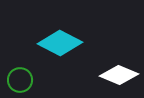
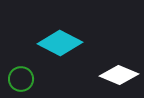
green circle: moved 1 px right, 1 px up
